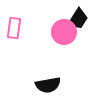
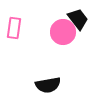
black trapezoid: rotated 70 degrees counterclockwise
pink circle: moved 1 px left
